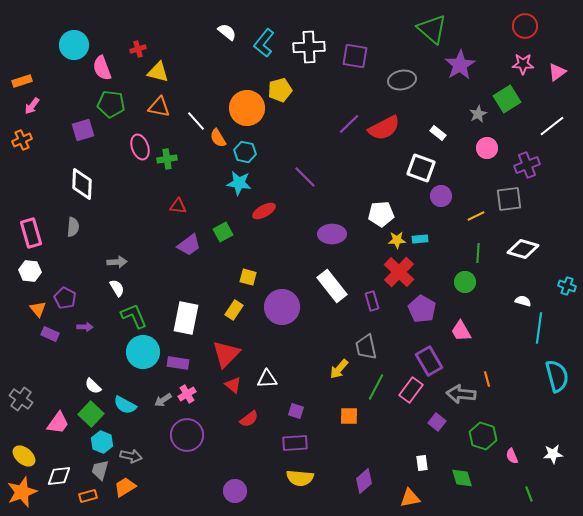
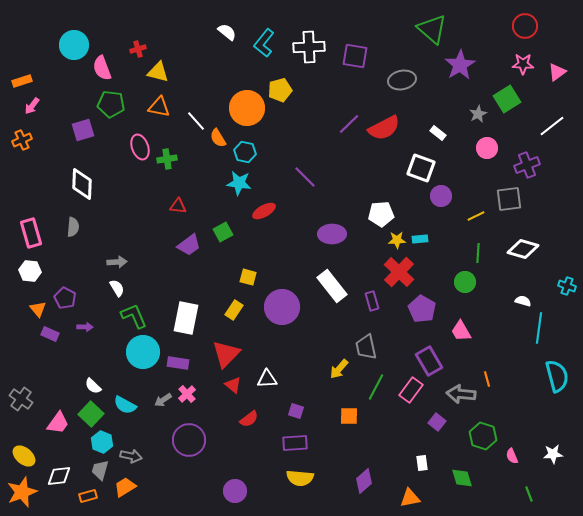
pink cross at (187, 394): rotated 12 degrees counterclockwise
purple circle at (187, 435): moved 2 px right, 5 px down
